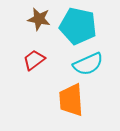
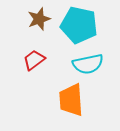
brown star: rotated 30 degrees counterclockwise
cyan pentagon: moved 1 px right, 1 px up
cyan semicircle: rotated 12 degrees clockwise
